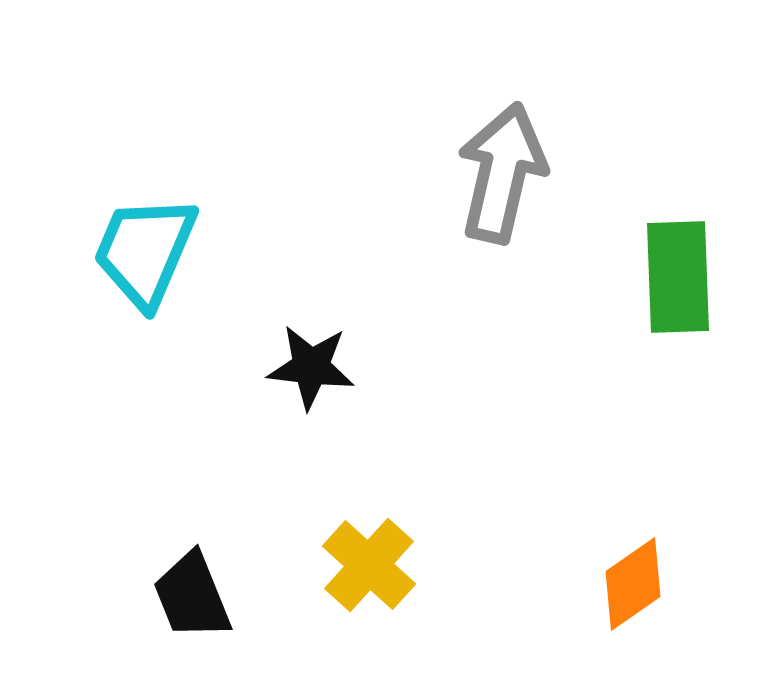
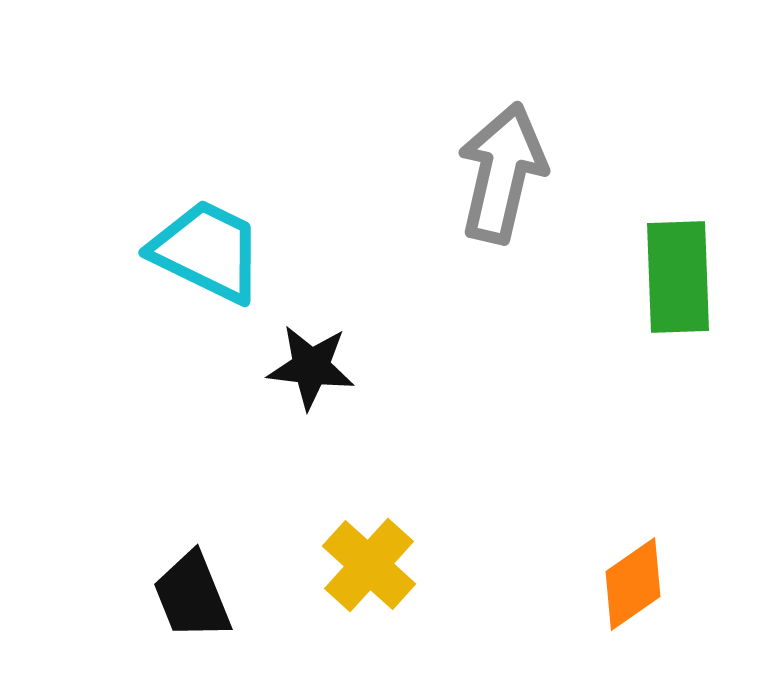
cyan trapezoid: moved 62 px right; rotated 93 degrees clockwise
